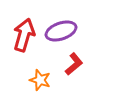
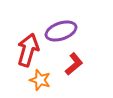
red arrow: moved 4 px right, 15 px down
